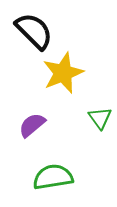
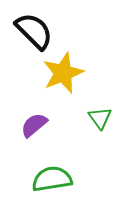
purple semicircle: moved 2 px right
green semicircle: moved 1 px left, 2 px down
